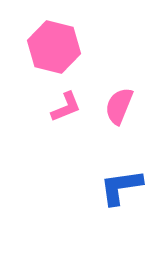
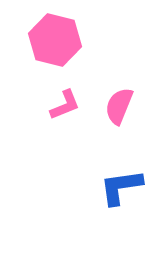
pink hexagon: moved 1 px right, 7 px up
pink L-shape: moved 1 px left, 2 px up
